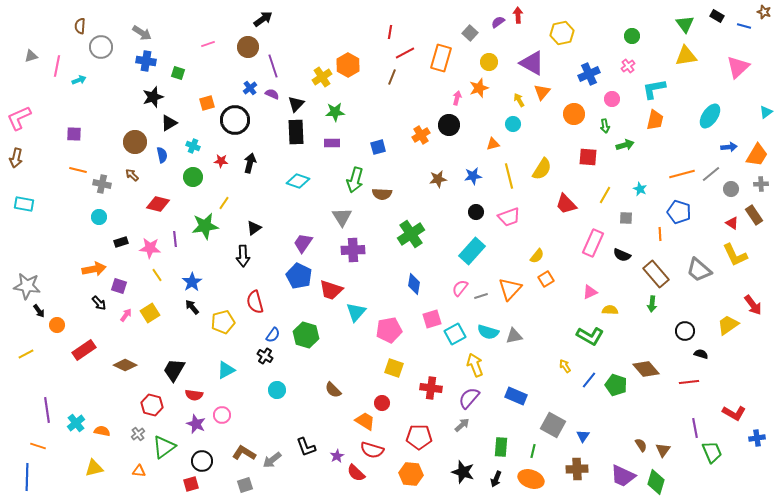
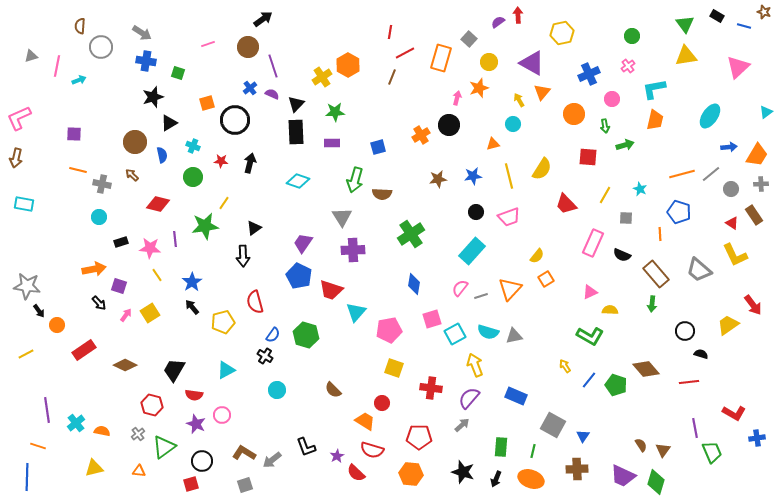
gray square at (470, 33): moved 1 px left, 6 px down
